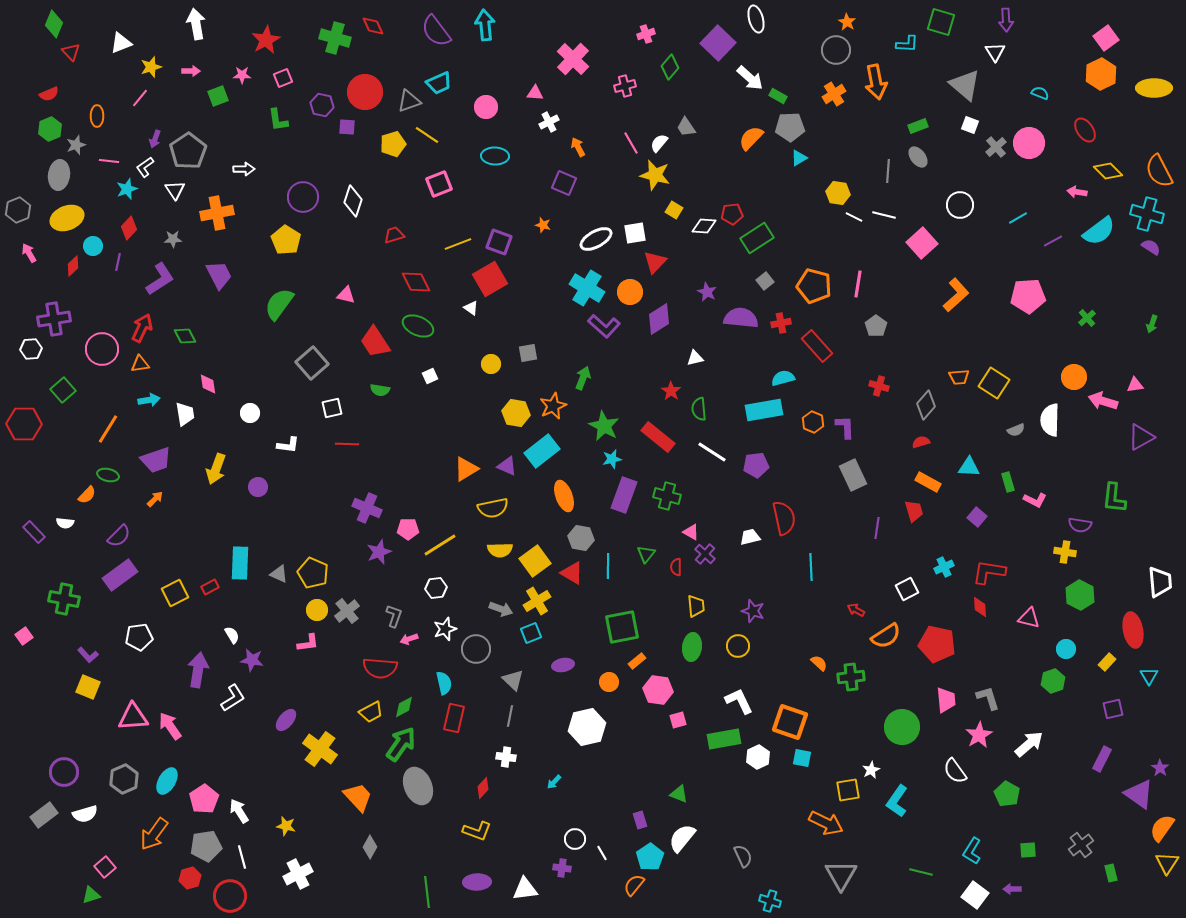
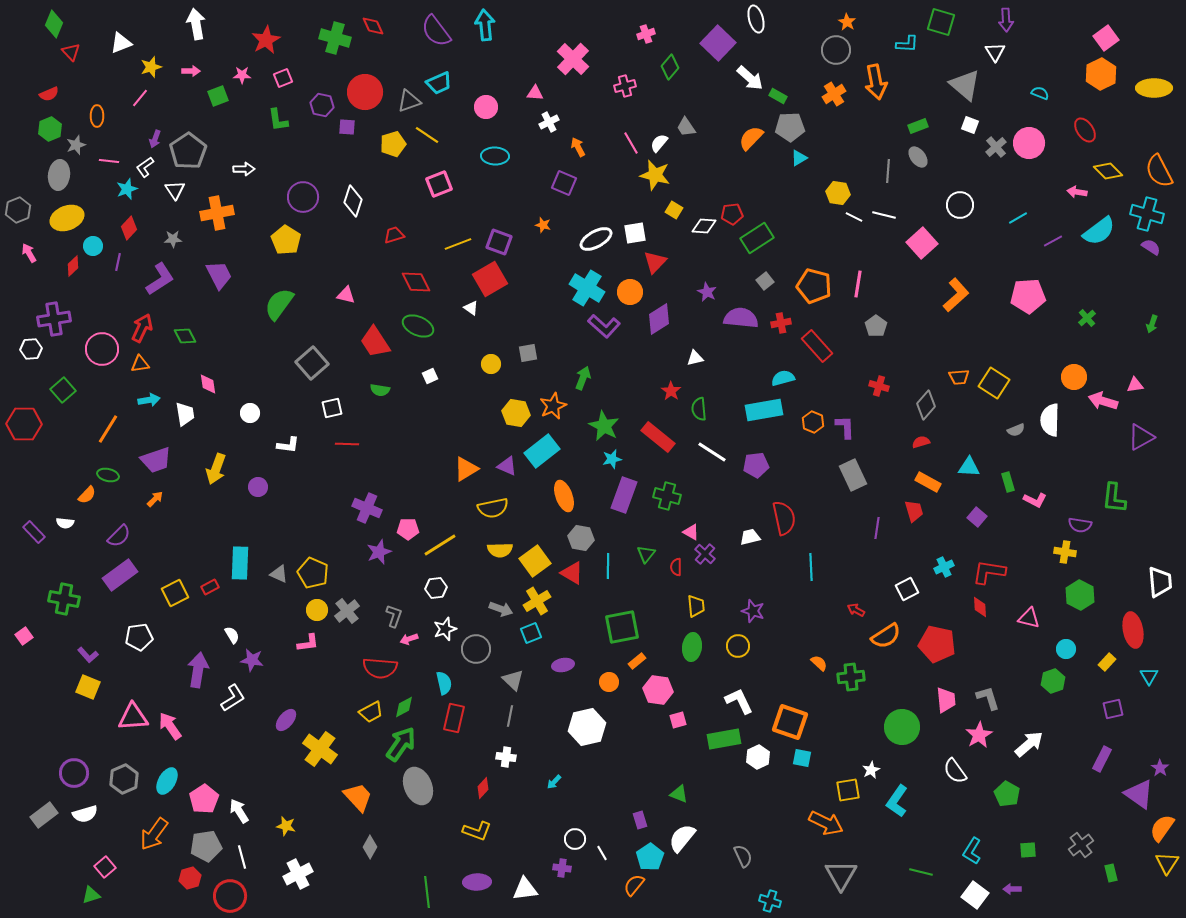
purple circle at (64, 772): moved 10 px right, 1 px down
